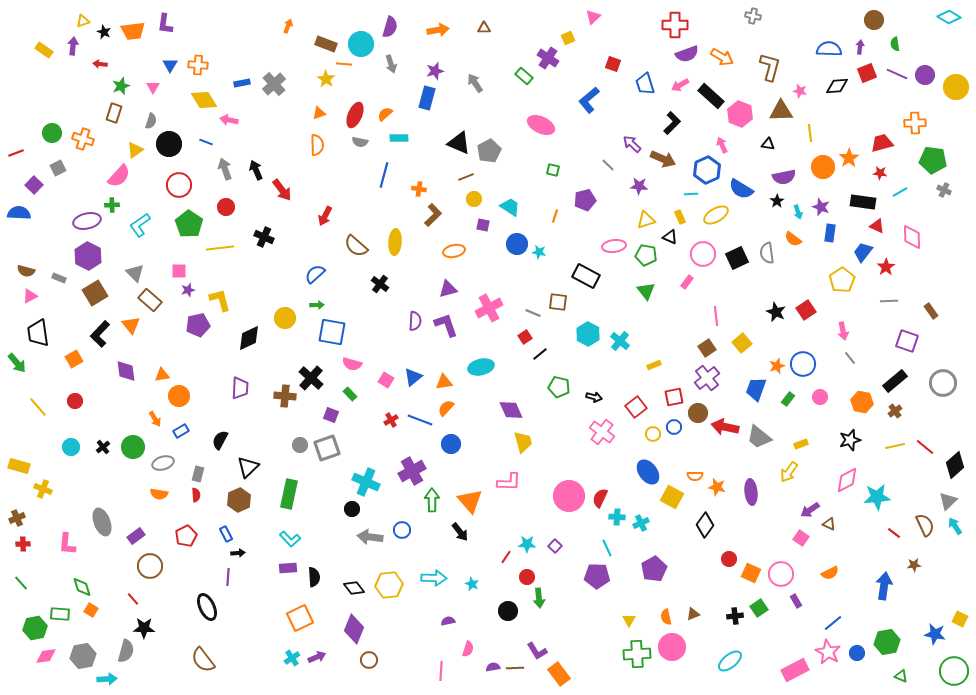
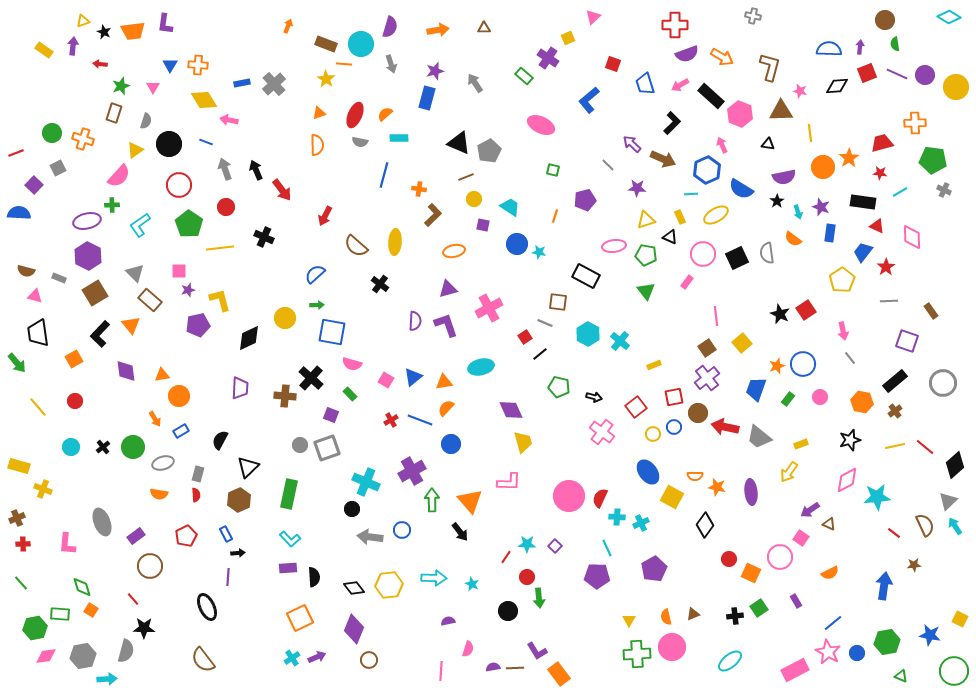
brown circle at (874, 20): moved 11 px right
gray semicircle at (151, 121): moved 5 px left
purple star at (639, 186): moved 2 px left, 2 px down
pink triangle at (30, 296): moved 5 px right; rotated 42 degrees clockwise
black star at (776, 312): moved 4 px right, 2 px down
gray line at (533, 313): moved 12 px right, 10 px down
pink circle at (781, 574): moved 1 px left, 17 px up
blue star at (935, 634): moved 5 px left, 1 px down
